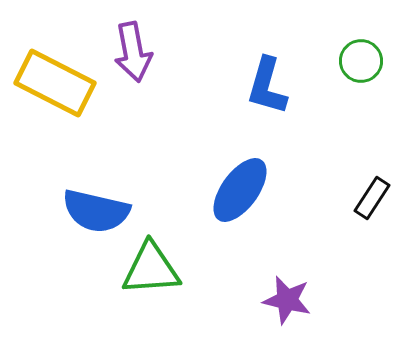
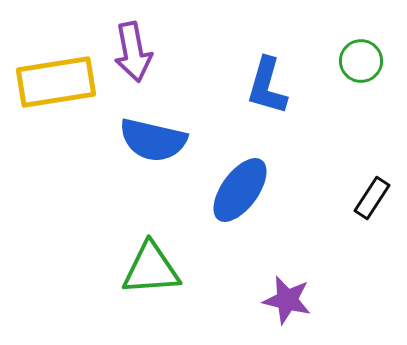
yellow rectangle: moved 1 px right, 1 px up; rotated 36 degrees counterclockwise
blue semicircle: moved 57 px right, 71 px up
